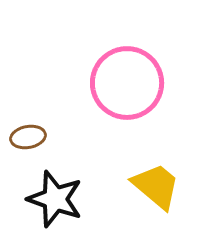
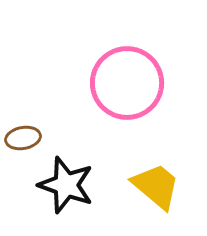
brown ellipse: moved 5 px left, 1 px down
black star: moved 11 px right, 14 px up
